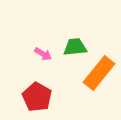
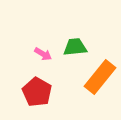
orange rectangle: moved 1 px right, 4 px down
red pentagon: moved 5 px up
